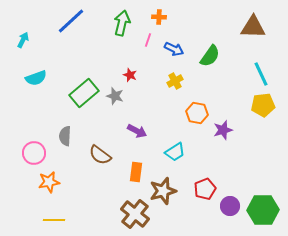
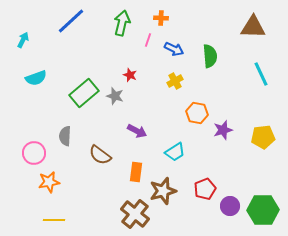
orange cross: moved 2 px right, 1 px down
green semicircle: rotated 40 degrees counterclockwise
yellow pentagon: moved 32 px down
